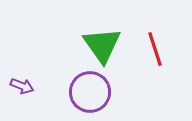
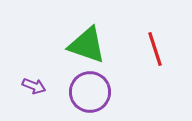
green triangle: moved 15 px left; rotated 36 degrees counterclockwise
purple arrow: moved 12 px right
